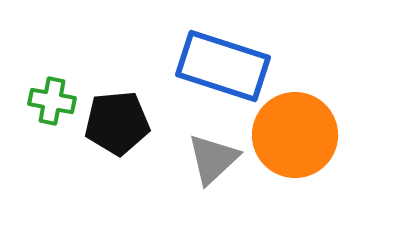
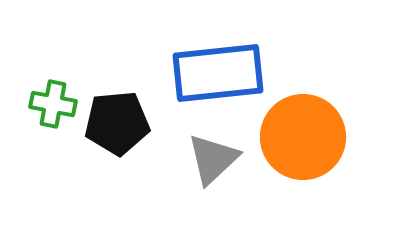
blue rectangle: moved 5 px left, 7 px down; rotated 24 degrees counterclockwise
green cross: moved 1 px right, 3 px down
orange circle: moved 8 px right, 2 px down
